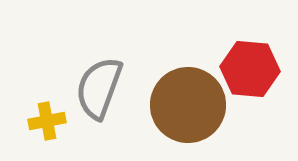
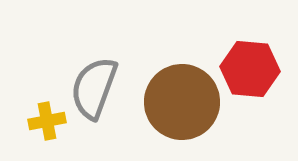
gray semicircle: moved 5 px left
brown circle: moved 6 px left, 3 px up
